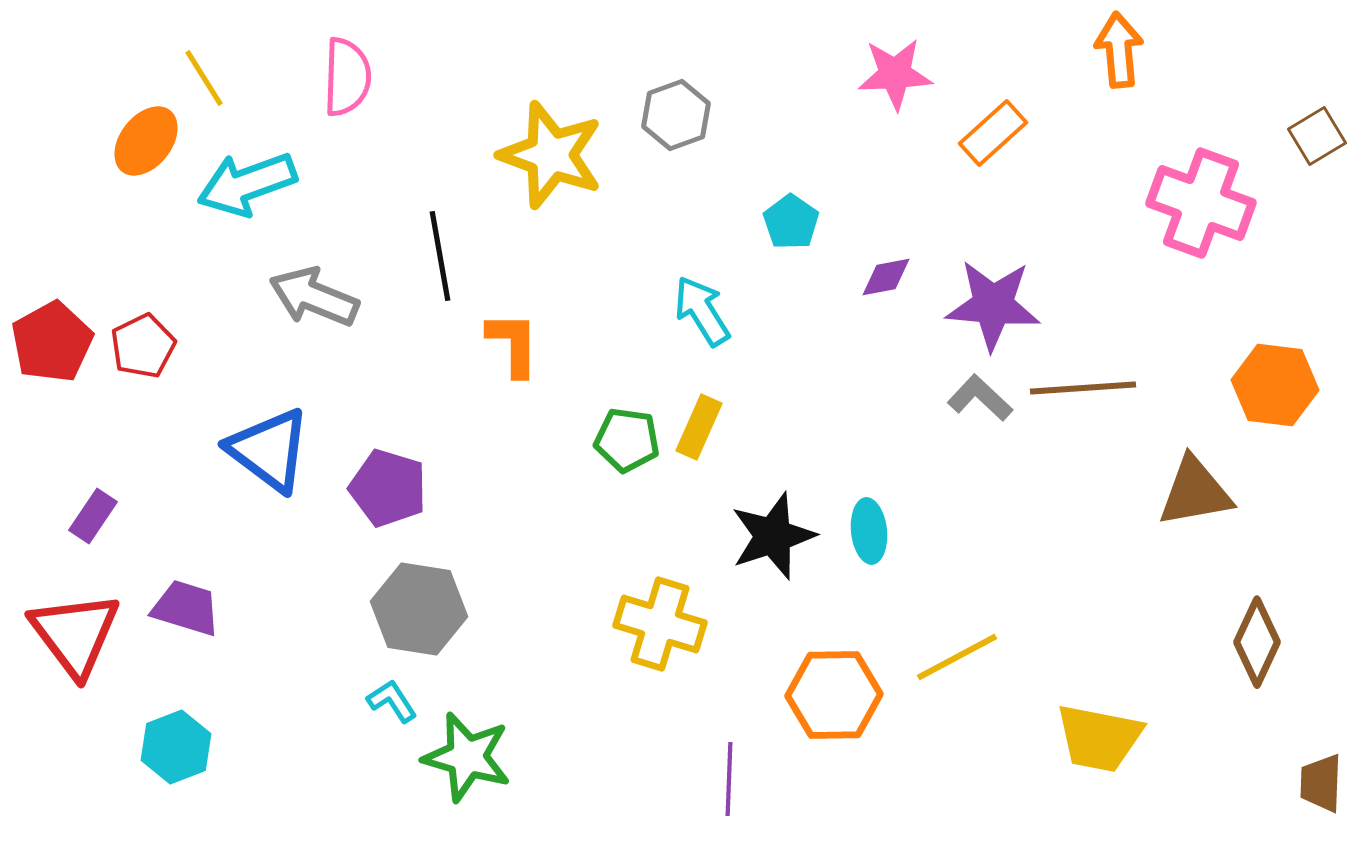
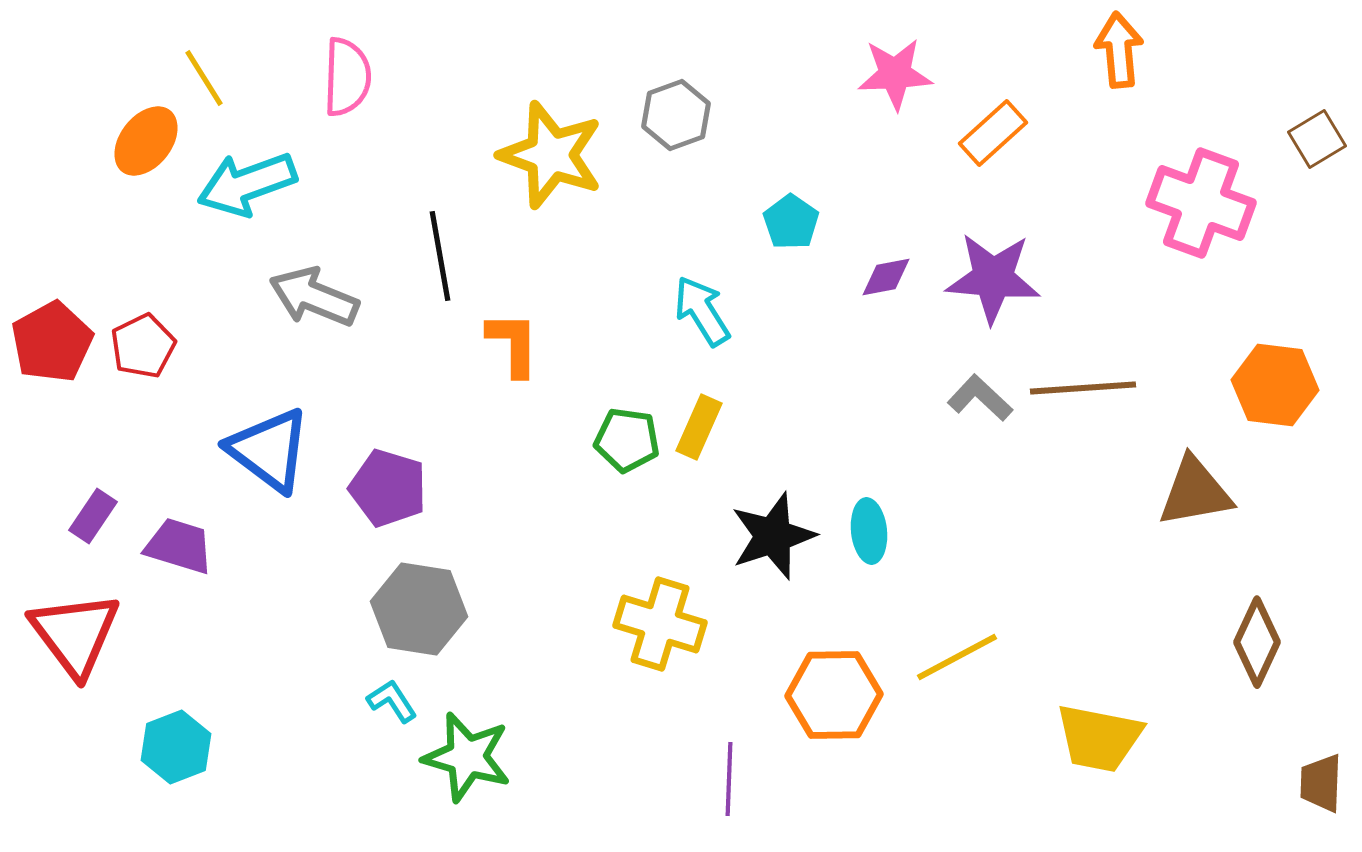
brown square at (1317, 136): moved 3 px down
purple star at (993, 305): moved 27 px up
purple trapezoid at (186, 608): moved 7 px left, 62 px up
